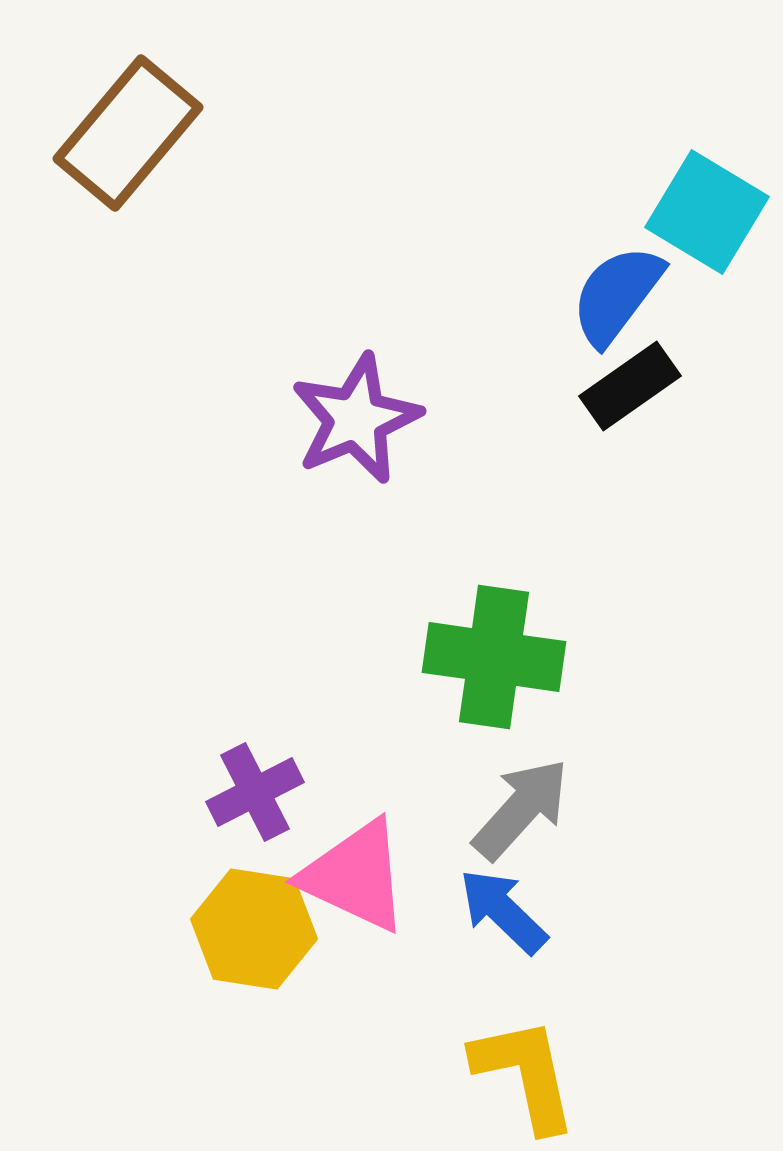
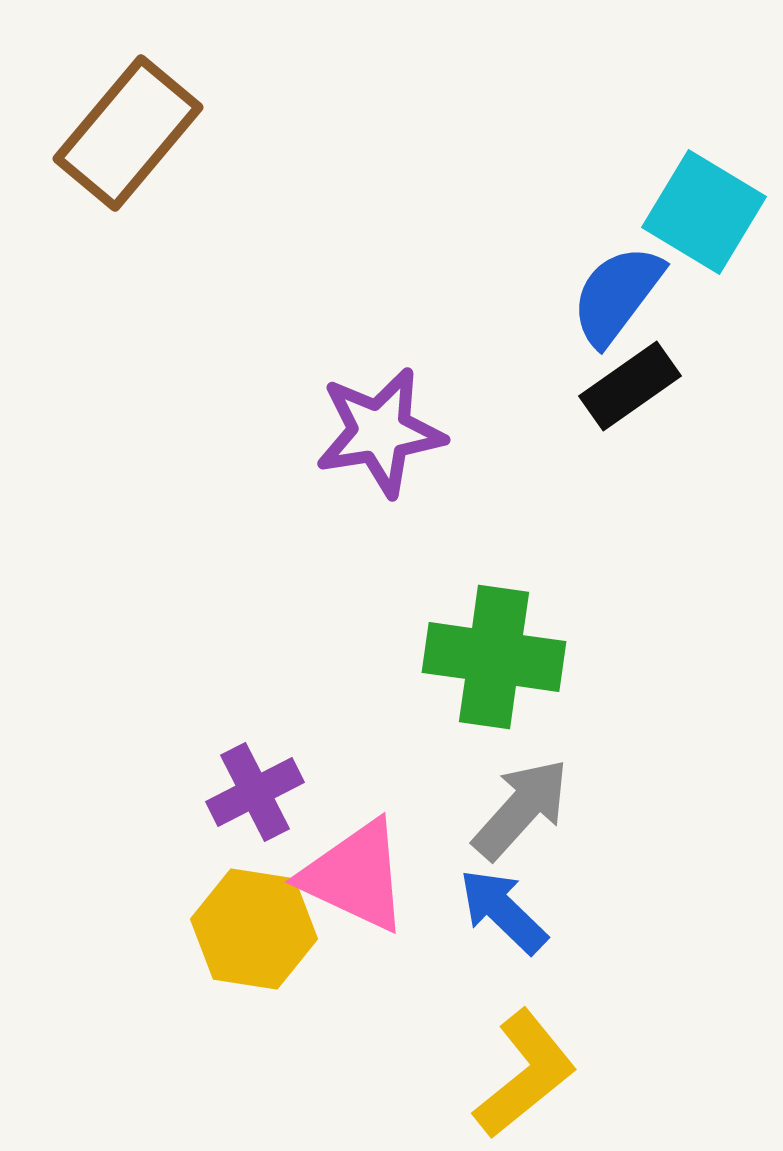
cyan square: moved 3 px left
purple star: moved 24 px right, 13 px down; rotated 14 degrees clockwise
yellow L-shape: rotated 63 degrees clockwise
